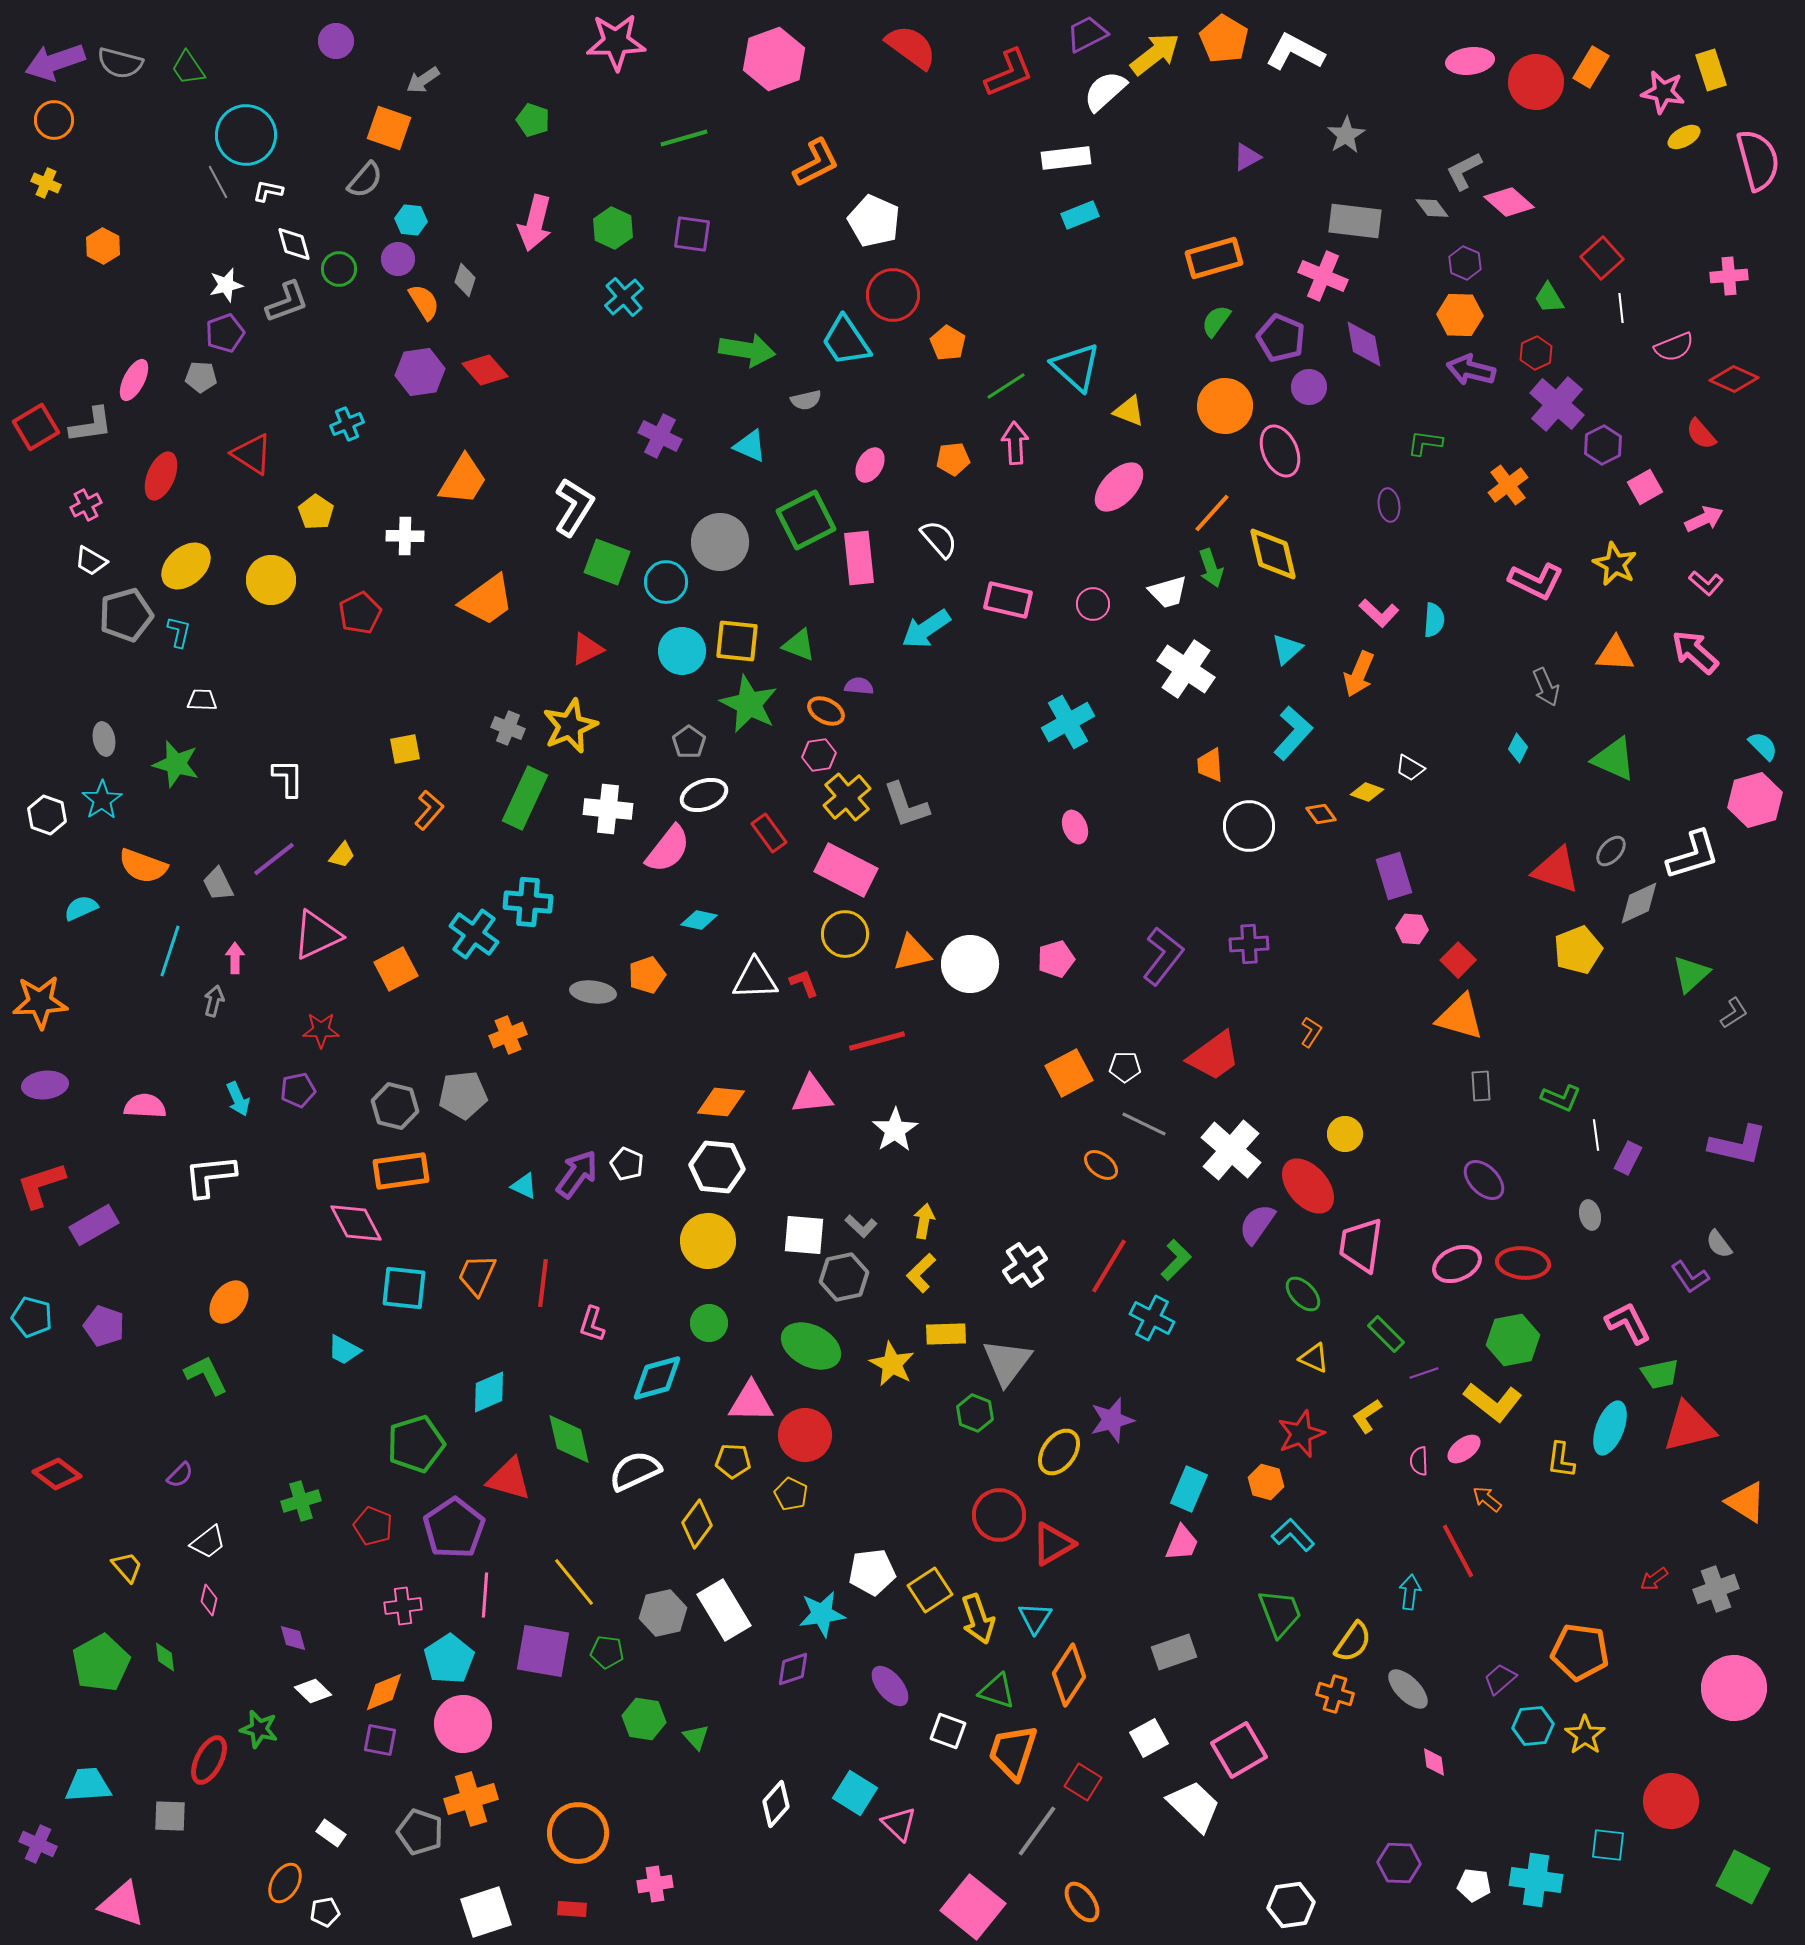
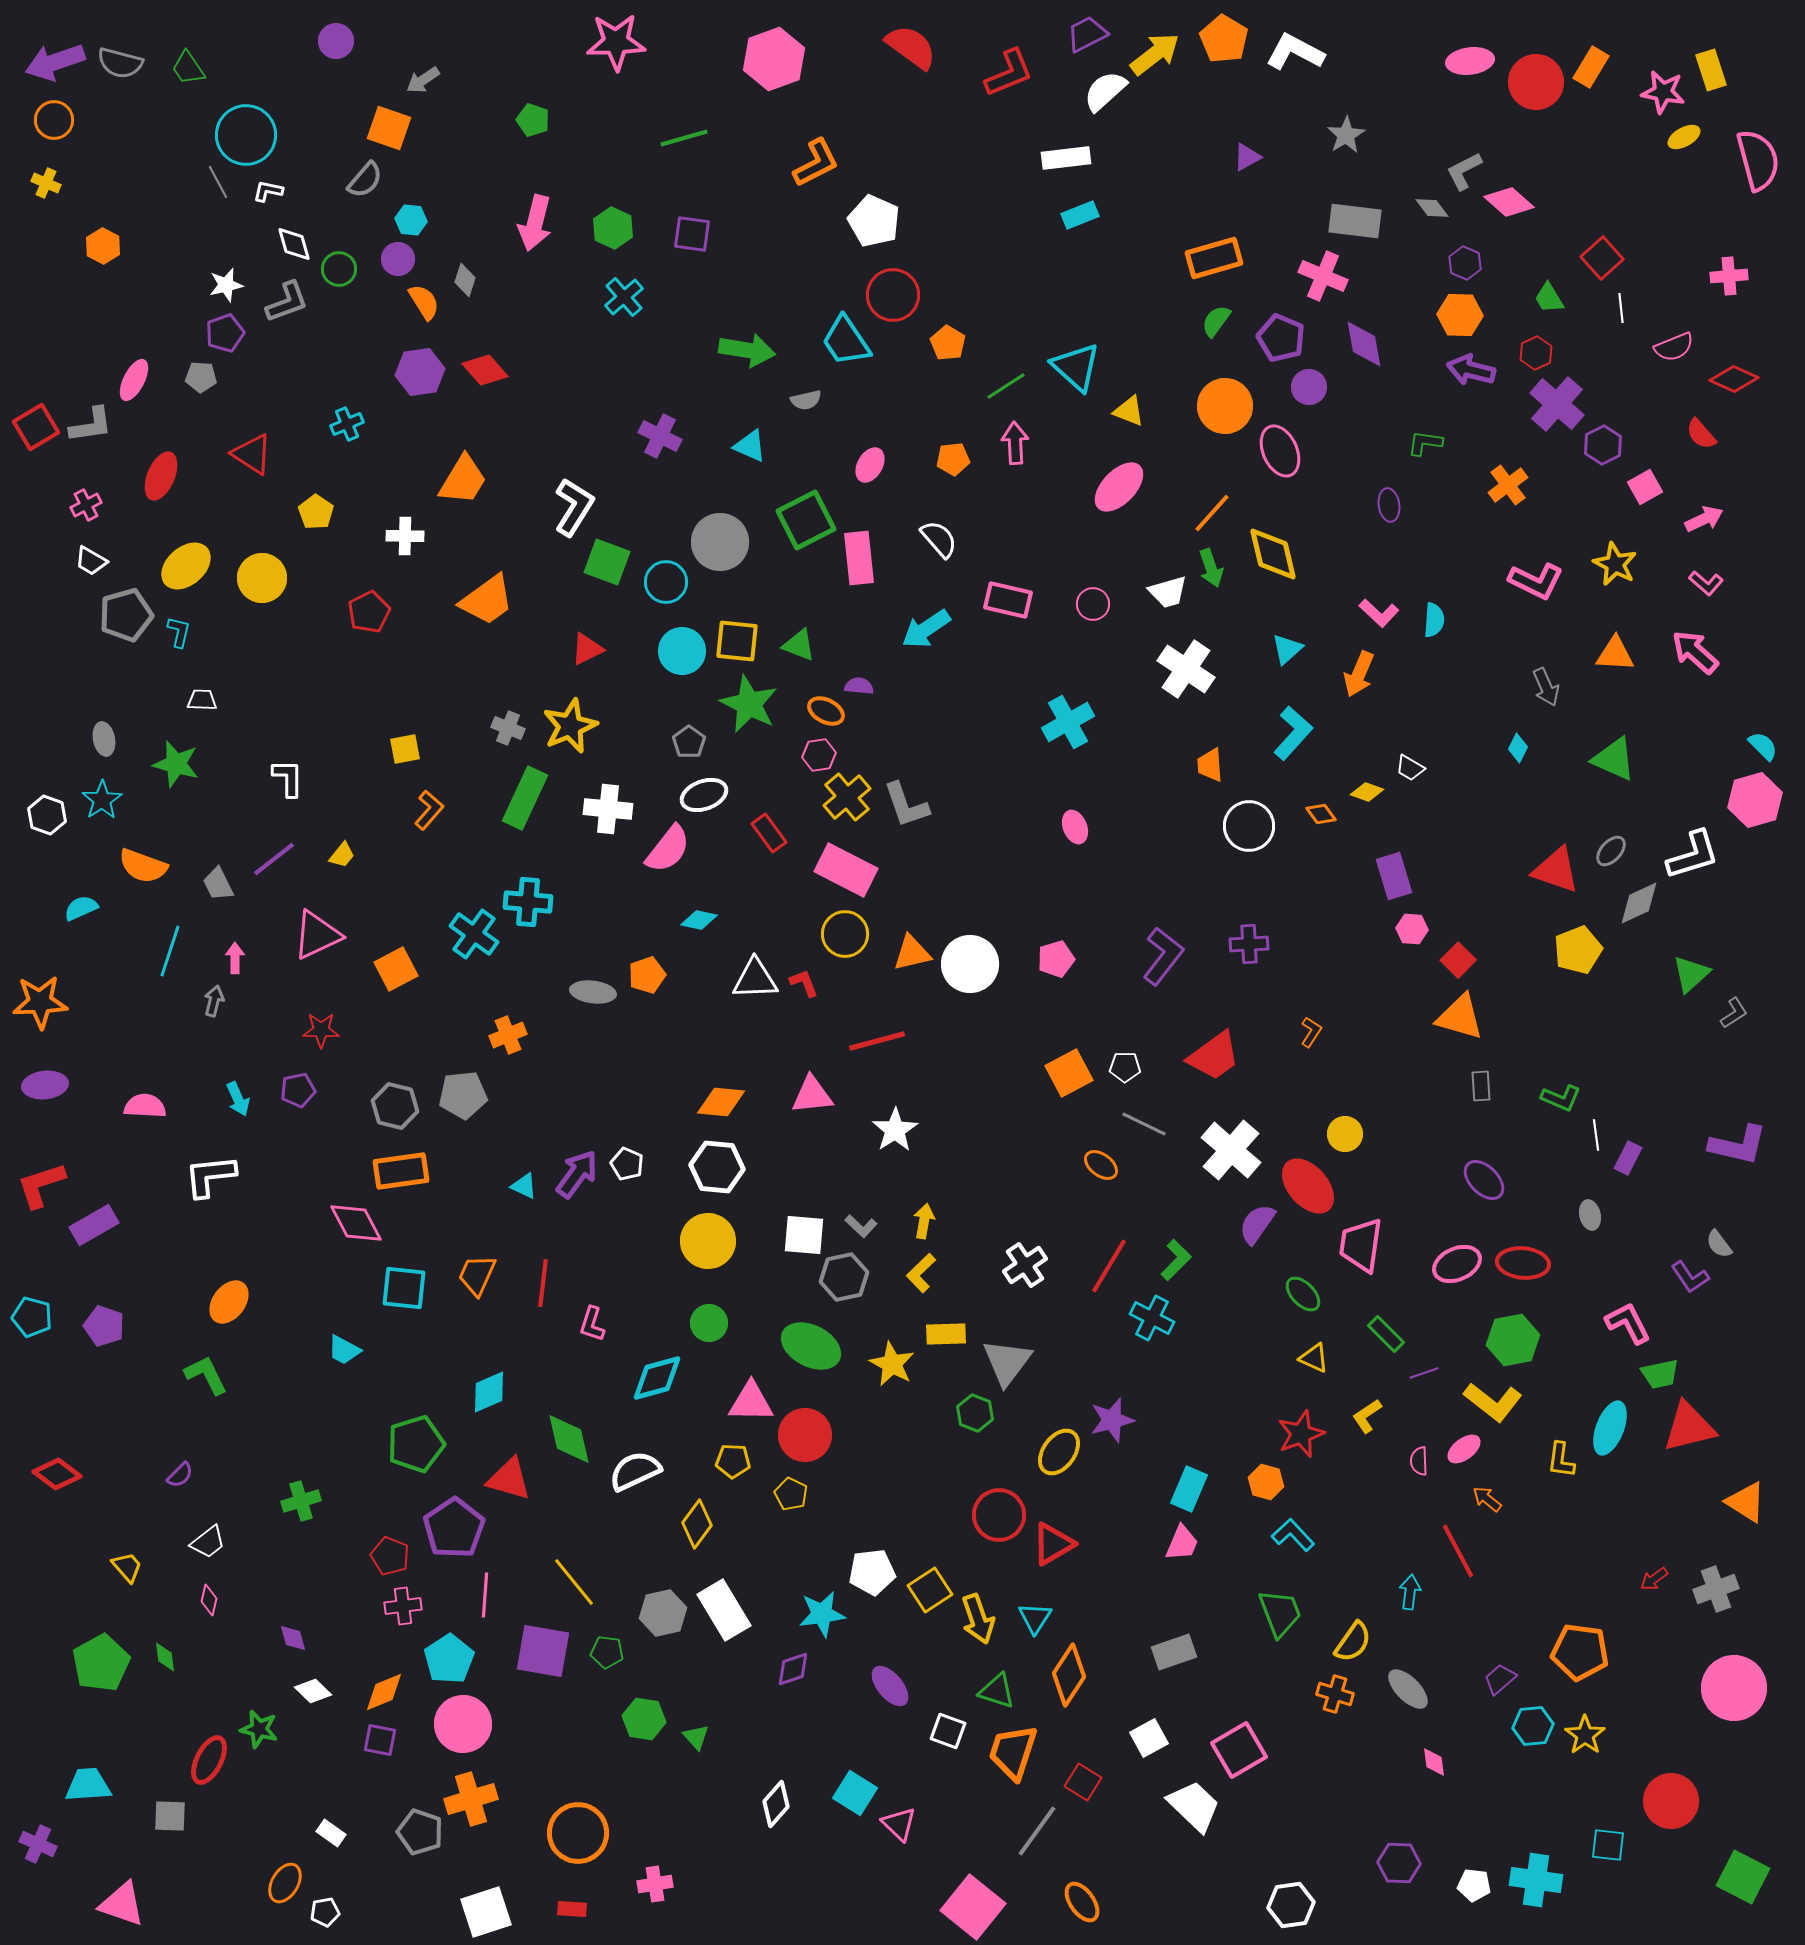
yellow circle at (271, 580): moved 9 px left, 2 px up
red pentagon at (360, 613): moved 9 px right, 1 px up
red pentagon at (373, 1526): moved 17 px right, 30 px down
